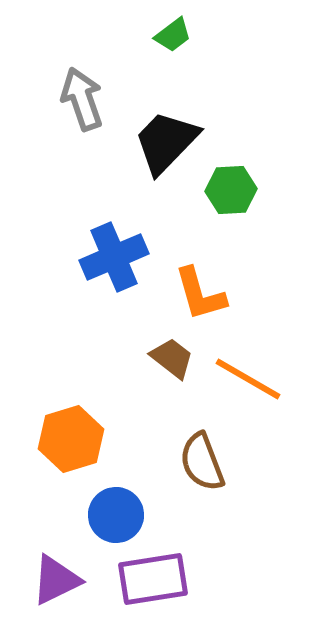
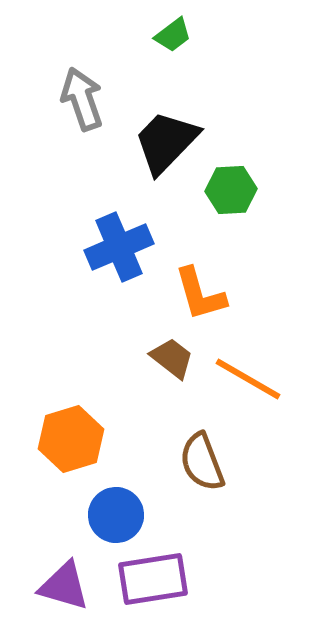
blue cross: moved 5 px right, 10 px up
purple triangle: moved 8 px right, 6 px down; rotated 42 degrees clockwise
